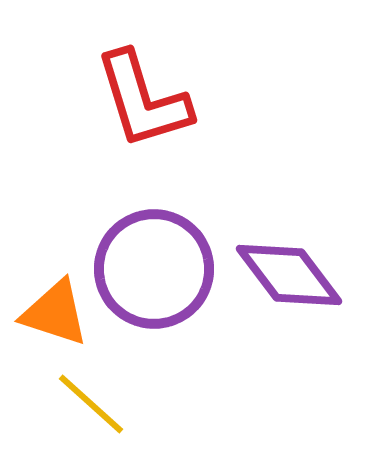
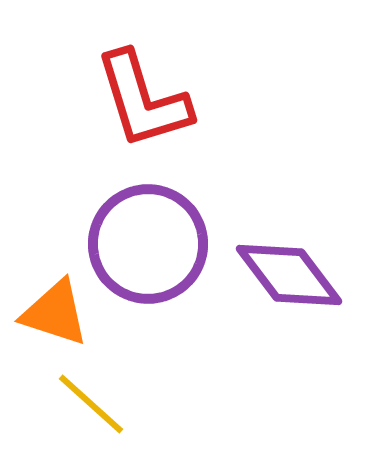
purple circle: moved 6 px left, 25 px up
